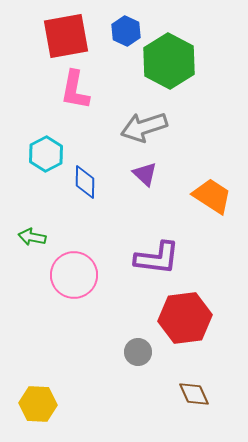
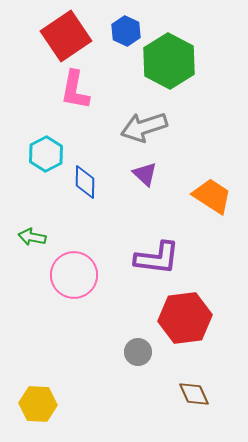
red square: rotated 24 degrees counterclockwise
